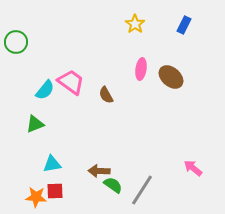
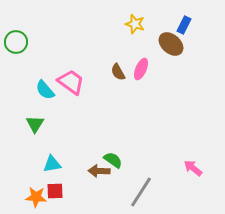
yellow star: rotated 18 degrees counterclockwise
pink ellipse: rotated 15 degrees clockwise
brown ellipse: moved 33 px up
cyan semicircle: rotated 100 degrees clockwise
brown semicircle: moved 12 px right, 23 px up
green triangle: rotated 36 degrees counterclockwise
green semicircle: moved 25 px up
gray line: moved 1 px left, 2 px down
